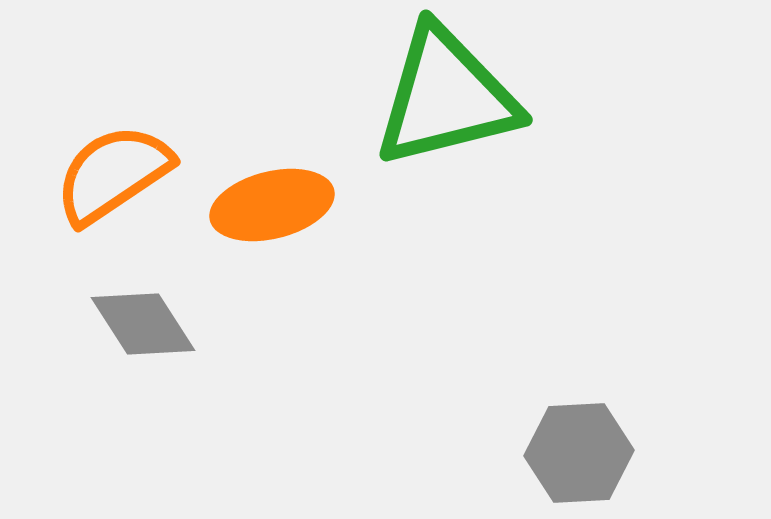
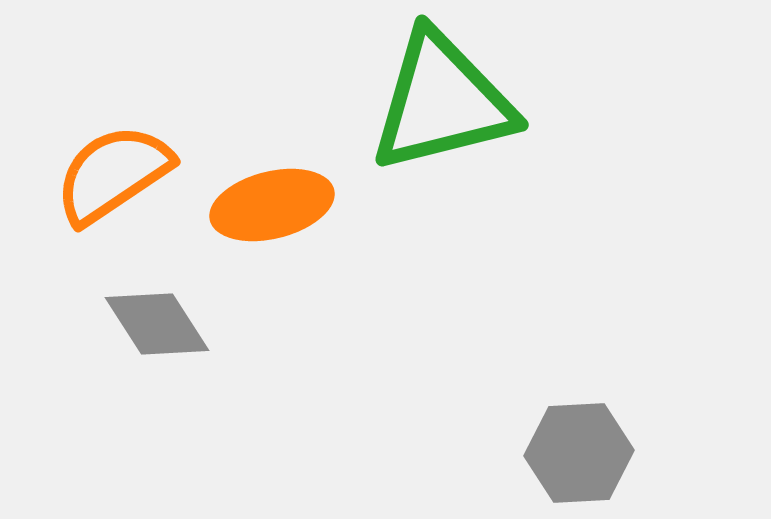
green triangle: moved 4 px left, 5 px down
gray diamond: moved 14 px right
